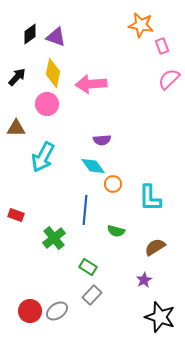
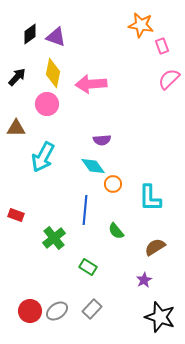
green semicircle: rotated 36 degrees clockwise
gray rectangle: moved 14 px down
